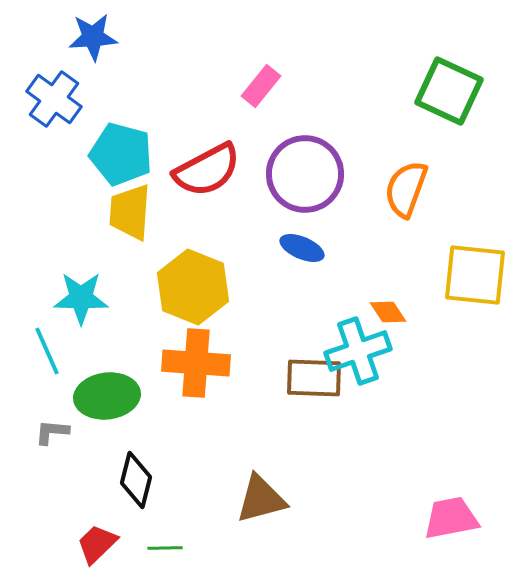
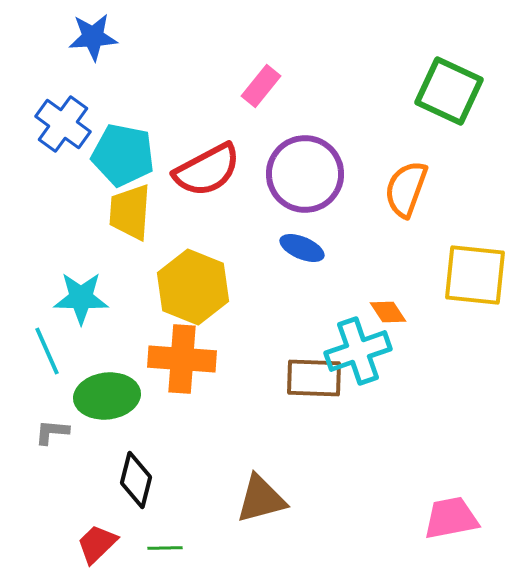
blue cross: moved 9 px right, 25 px down
cyan pentagon: moved 2 px right, 1 px down; rotated 4 degrees counterclockwise
orange cross: moved 14 px left, 4 px up
